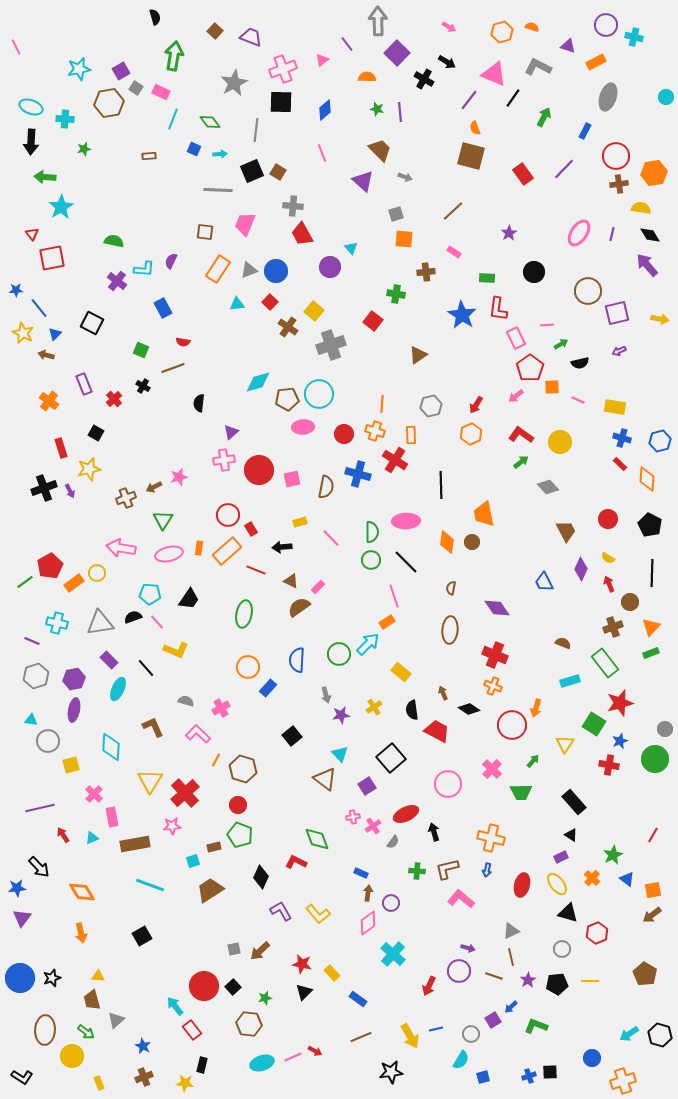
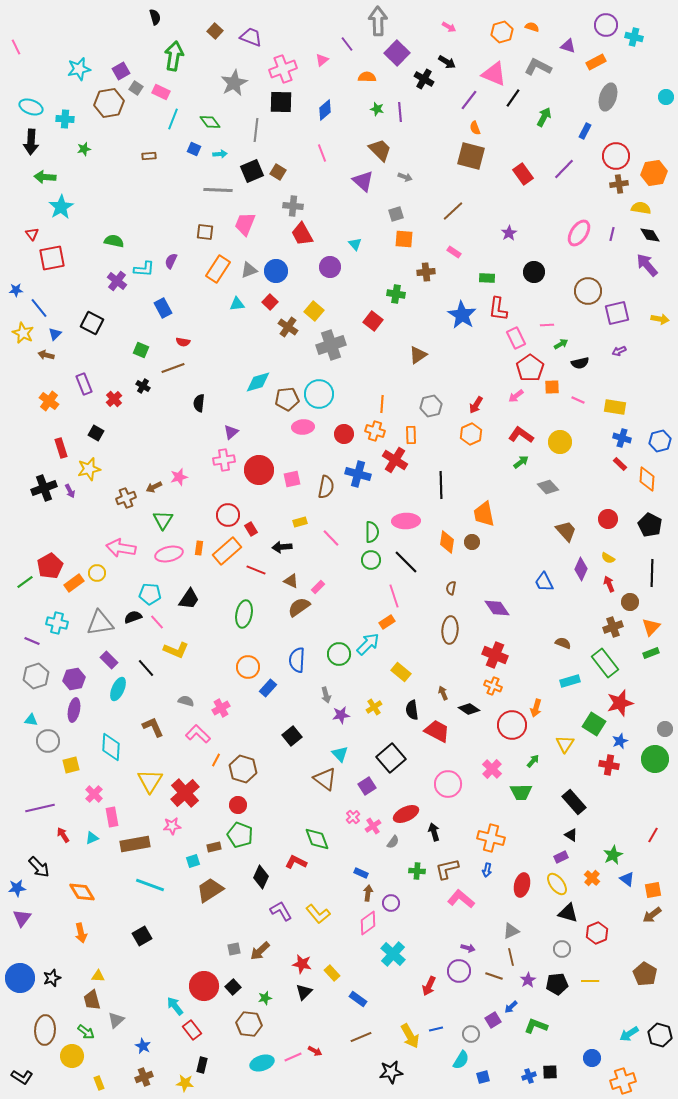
cyan triangle at (351, 248): moved 4 px right, 4 px up
brown trapezoid at (566, 531): rotated 15 degrees counterclockwise
pink cross at (353, 817): rotated 32 degrees counterclockwise
